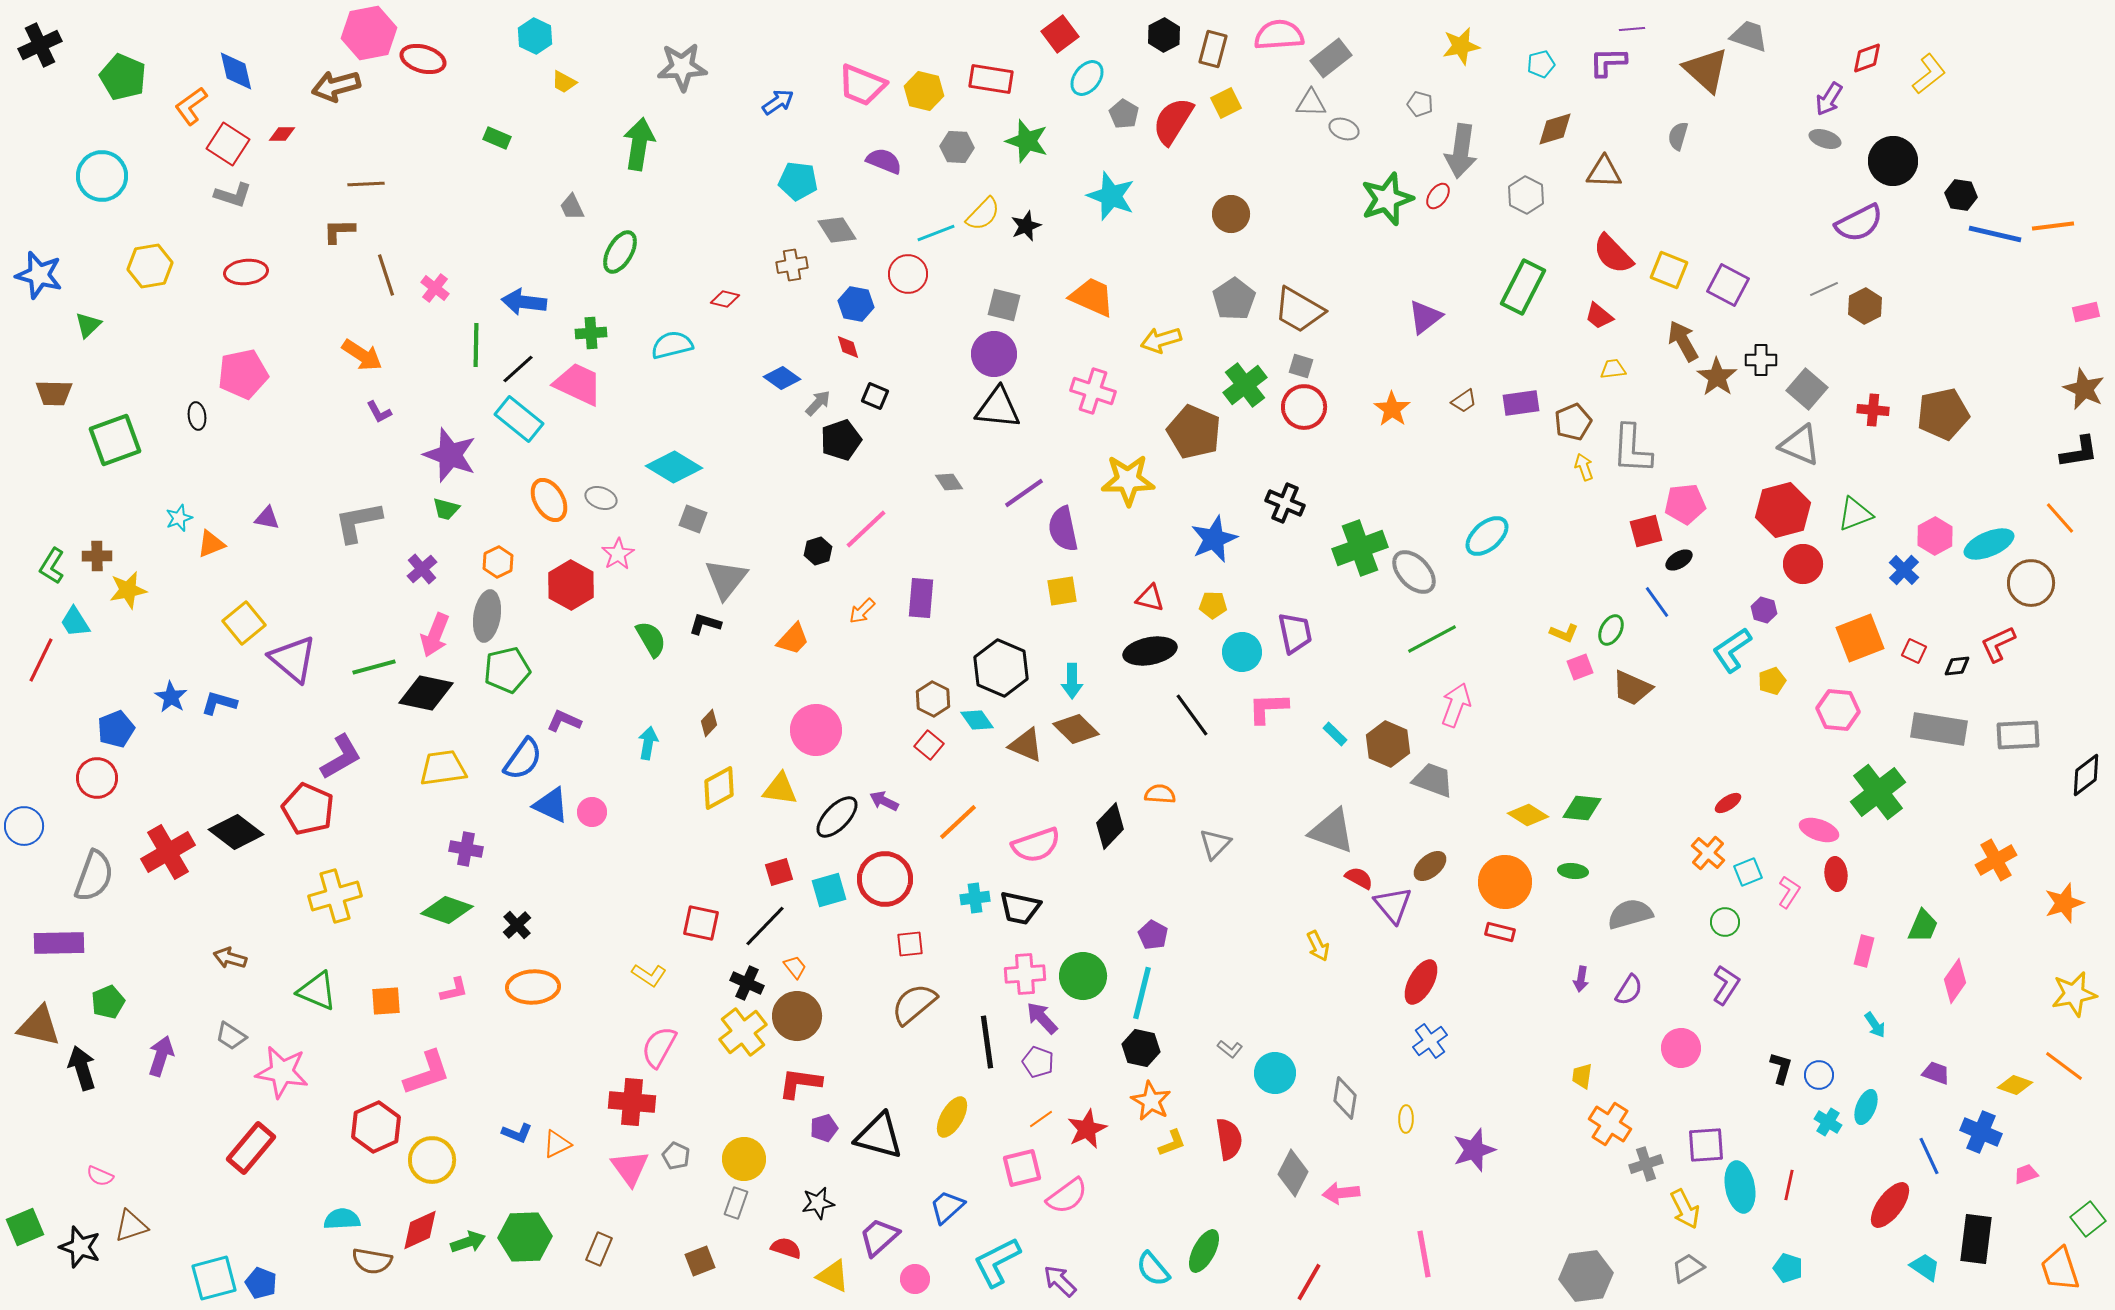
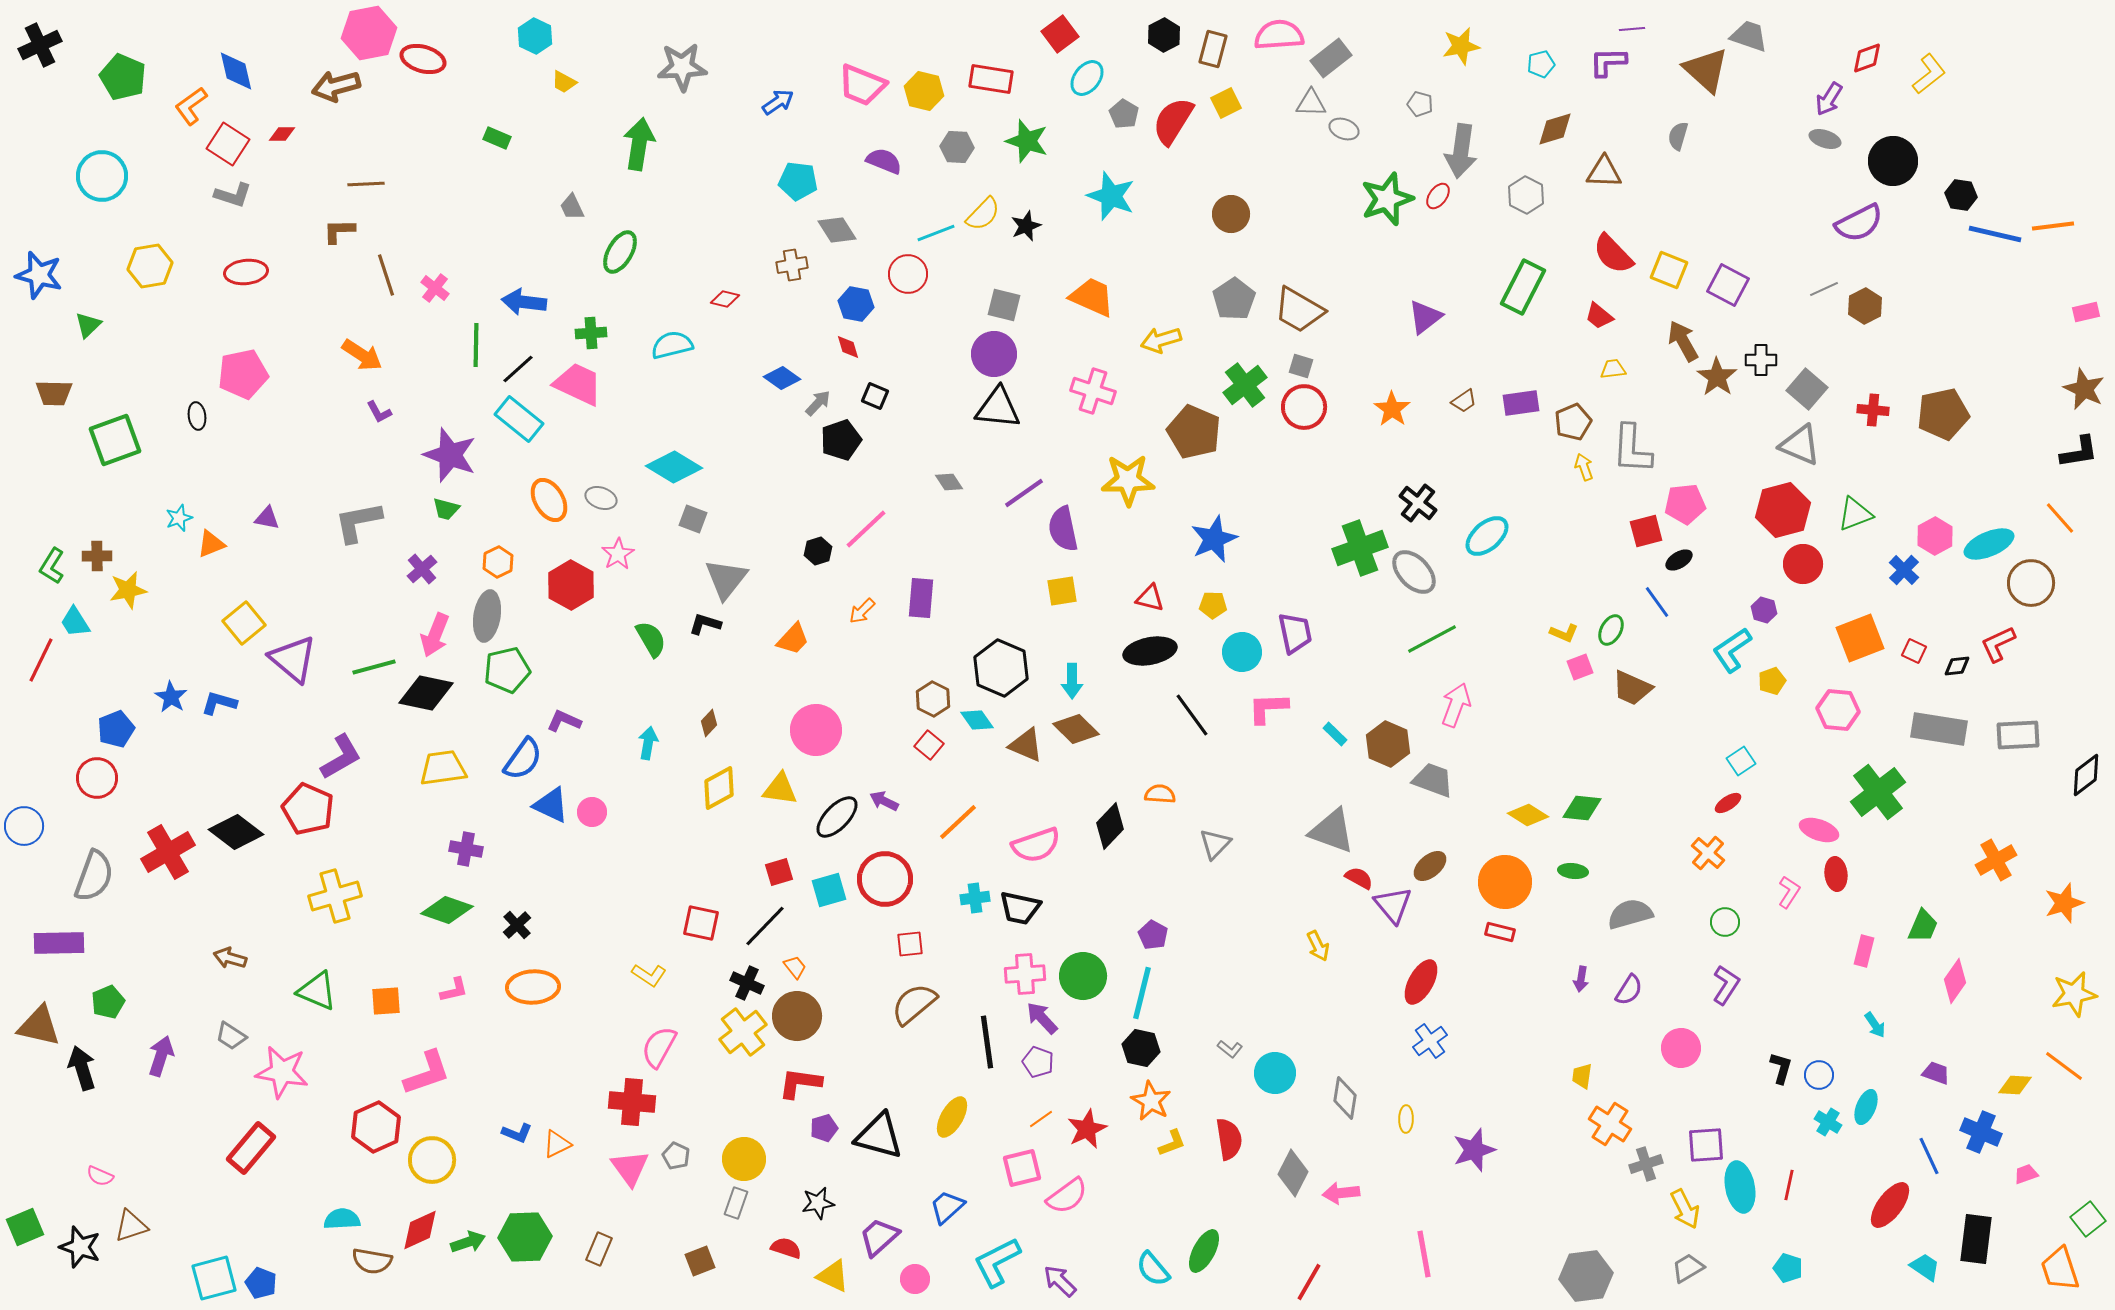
black cross at (1285, 503): moved 133 px right; rotated 15 degrees clockwise
cyan square at (1748, 872): moved 7 px left, 111 px up; rotated 12 degrees counterclockwise
yellow diamond at (2015, 1085): rotated 16 degrees counterclockwise
